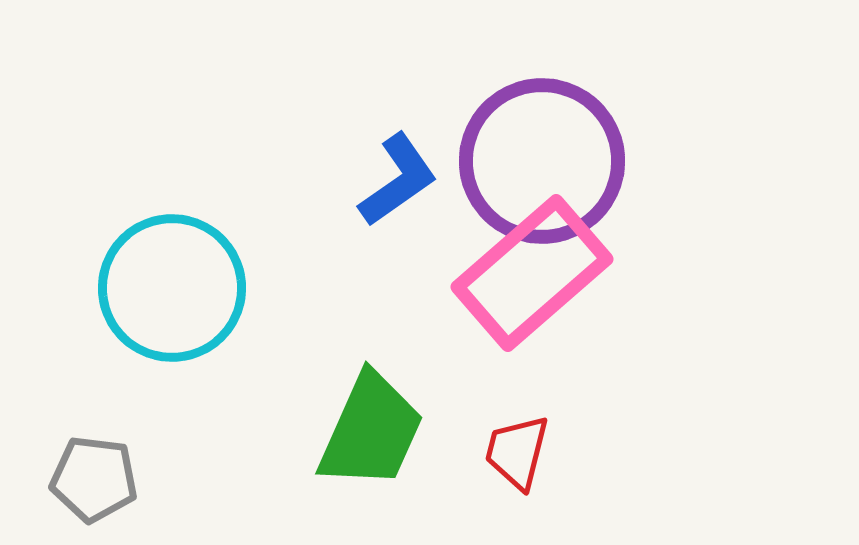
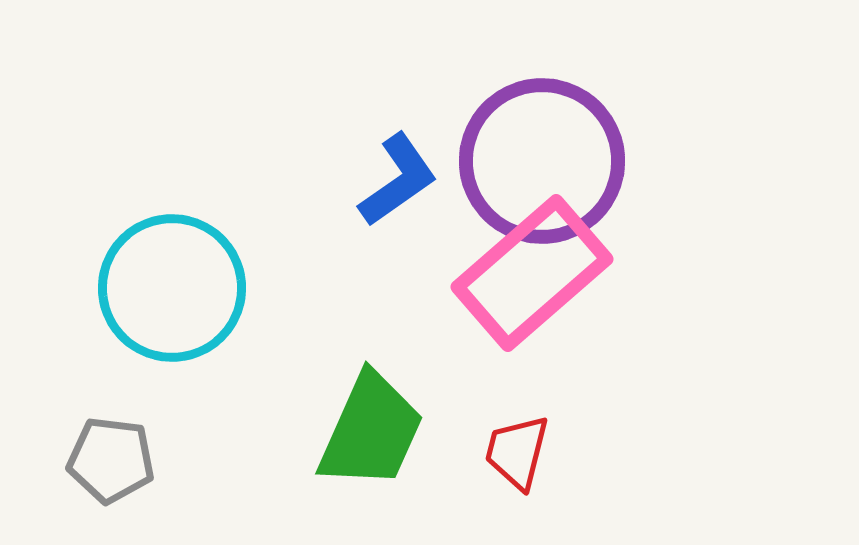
gray pentagon: moved 17 px right, 19 px up
